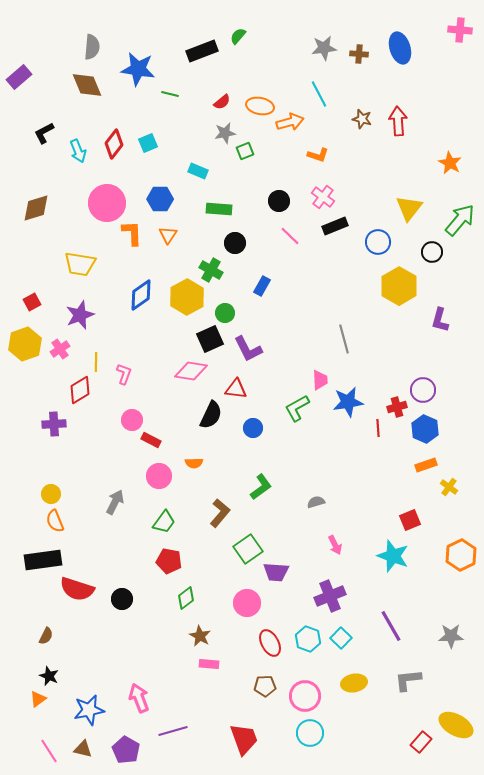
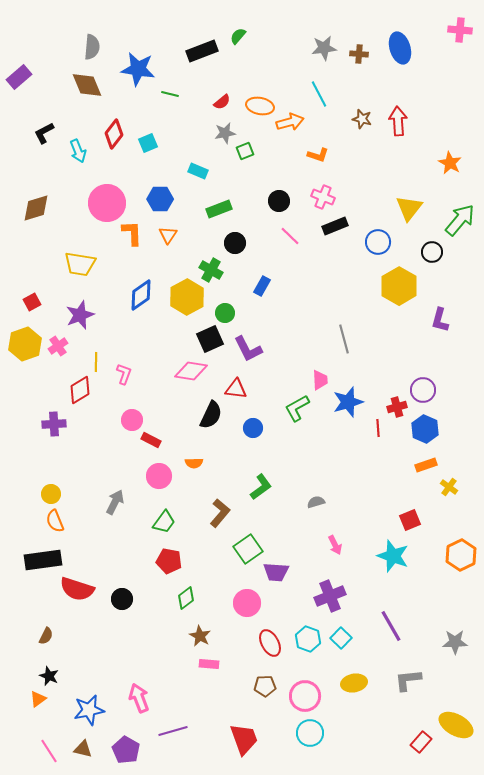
red diamond at (114, 144): moved 10 px up
pink cross at (323, 197): rotated 15 degrees counterclockwise
green rectangle at (219, 209): rotated 25 degrees counterclockwise
pink cross at (60, 349): moved 2 px left, 3 px up
blue star at (348, 402): rotated 8 degrees counterclockwise
gray star at (451, 636): moved 4 px right, 6 px down
